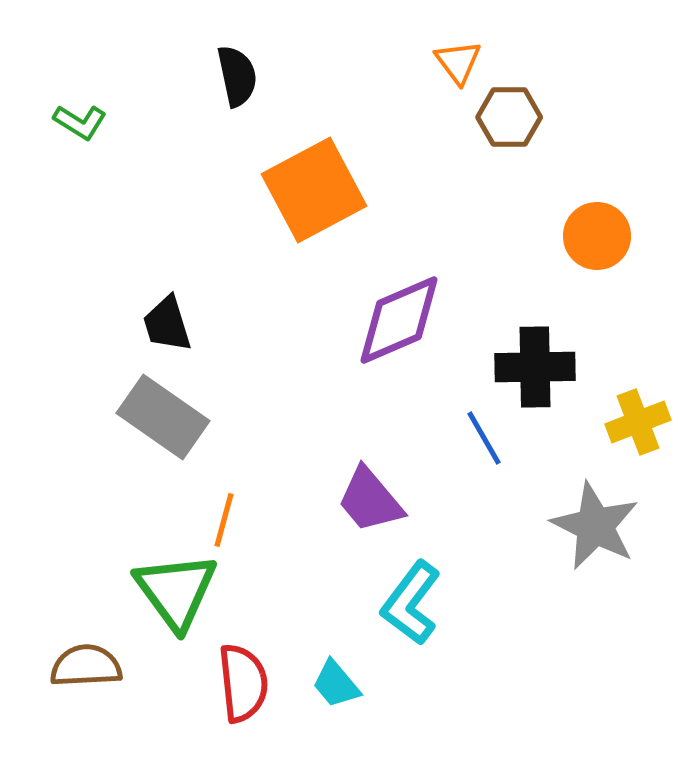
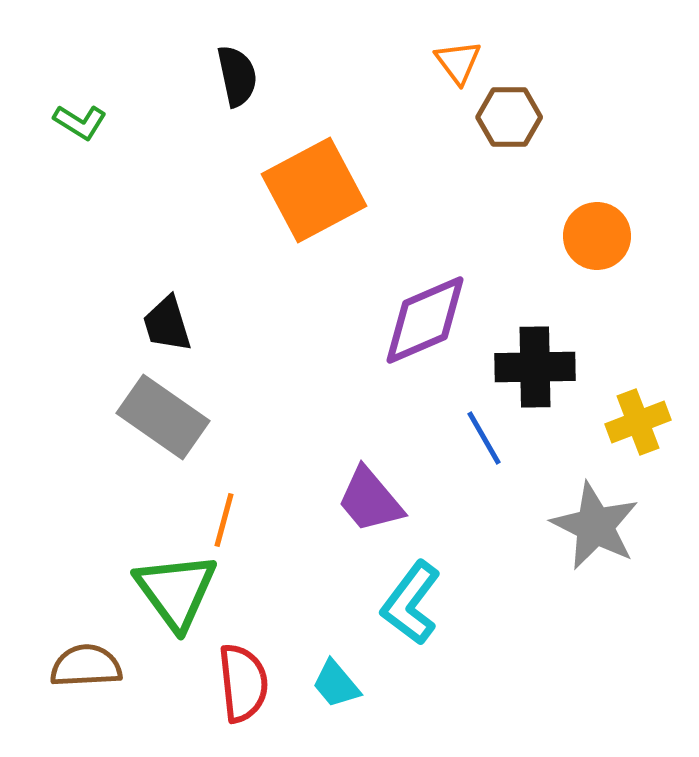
purple diamond: moved 26 px right
